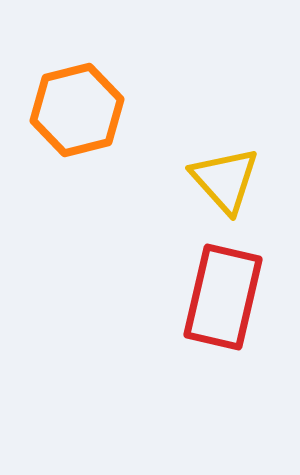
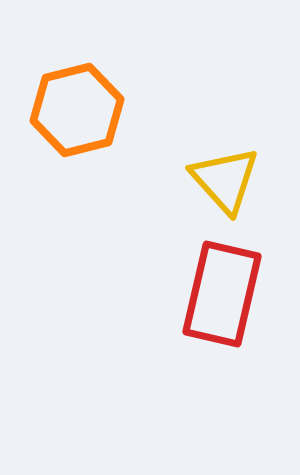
red rectangle: moved 1 px left, 3 px up
